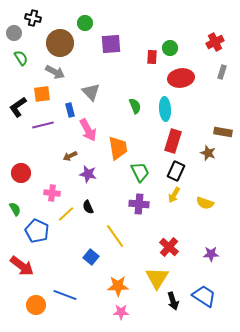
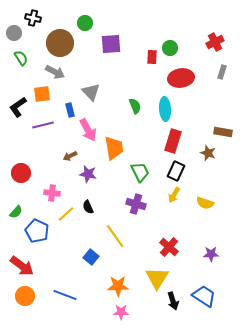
orange trapezoid at (118, 148): moved 4 px left
purple cross at (139, 204): moved 3 px left; rotated 12 degrees clockwise
green semicircle at (15, 209): moved 1 px right, 3 px down; rotated 72 degrees clockwise
orange circle at (36, 305): moved 11 px left, 9 px up
